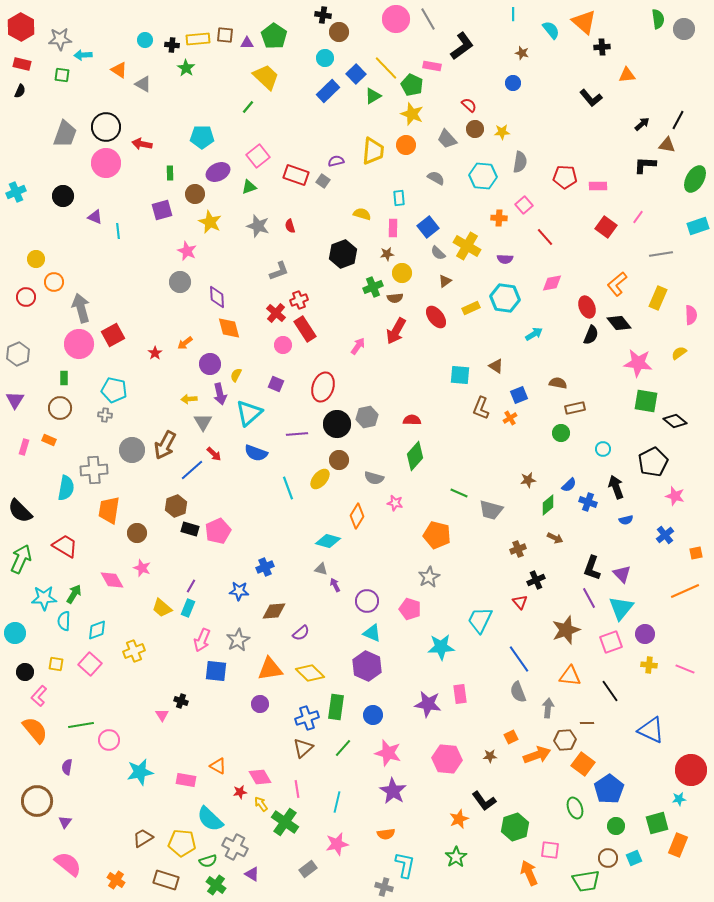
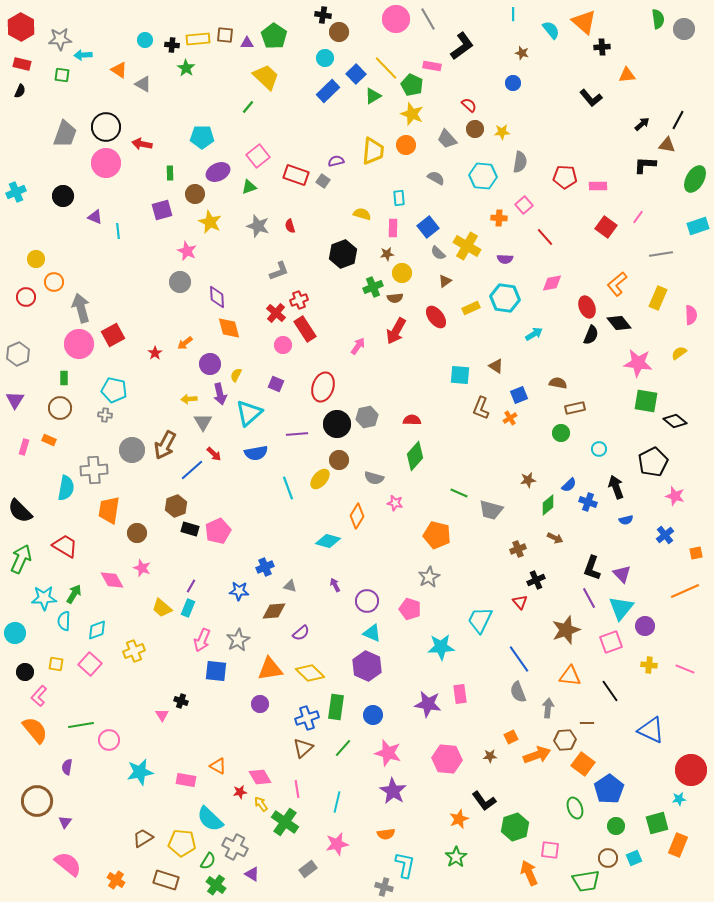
cyan circle at (603, 449): moved 4 px left
blue semicircle at (256, 453): rotated 30 degrees counterclockwise
gray triangle at (321, 569): moved 31 px left, 17 px down
purple circle at (645, 634): moved 8 px up
green semicircle at (208, 861): rotated 42 degrees counterclockwise
